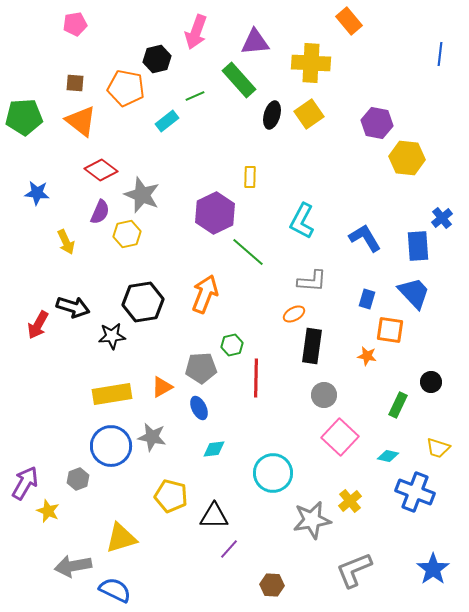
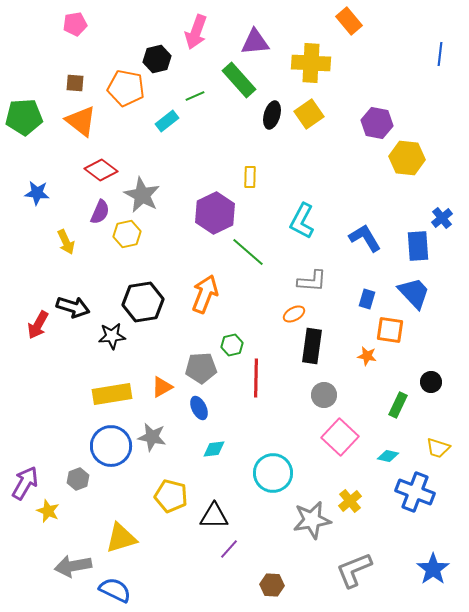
gray star at (142, 195): rotated 6 degrees clockwise
